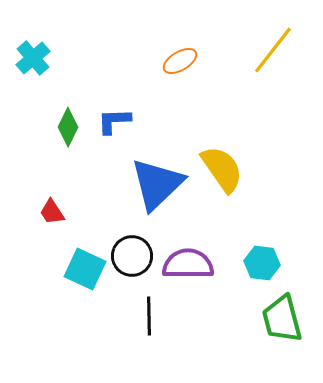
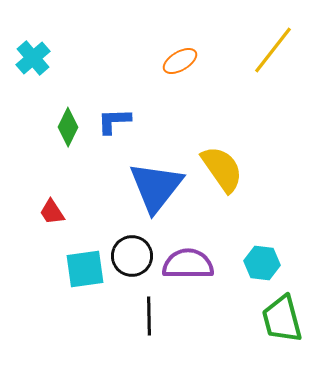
blue triangle: moved 1 px left, 3 px down; rotated 8 degrees counterclockwise
cyan square: rotated 33 degrees counterclockwise
